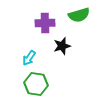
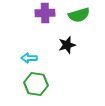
purple cross: moved 10 px up
black star: moved 5 px right, 1 px up
cyan arrow: rotated 56 degrees clockwise
